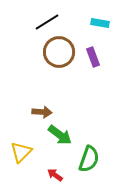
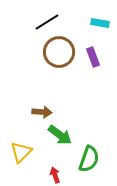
red arrow: rotated 35 degrees clockwise
